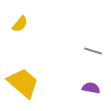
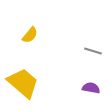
yellow semicircle: moved 10 px right, 11 px down
